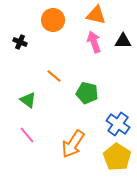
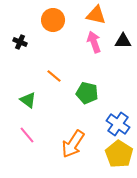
yellow pentagon: moved 2 px right, 3 px up
